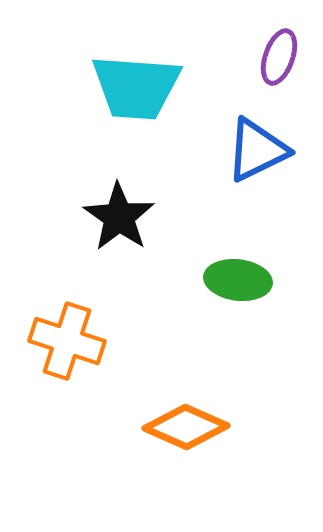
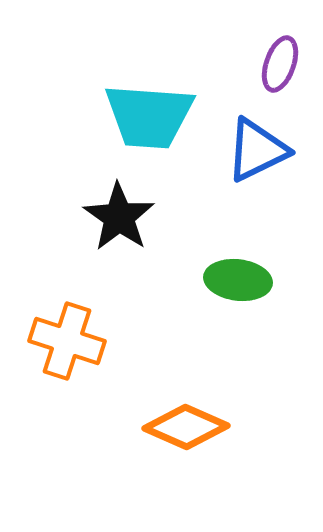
purple ellipse: moved 1 px right, 7 px down
cyan trapezoid: moved 13 px right, 29 px down
